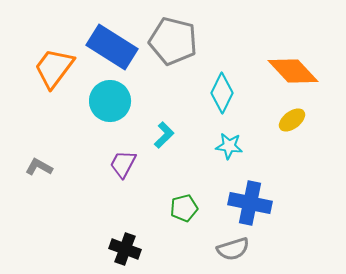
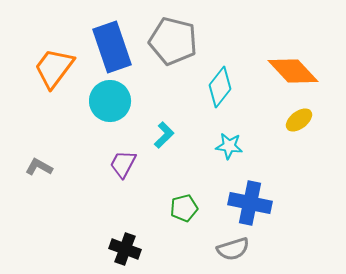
blue rectangle: rotated 39 degrees clockwise
cyan diamond: moved 2 px left, 6 px up; rotated 12 degrees clockwise
yellow ellipse: moved 7 px right
